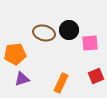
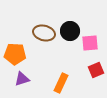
black circle: moved 1 px right, 1 px down
orange pentagon: rotated 10 degrees clockwise
red square: moved 6 px up
